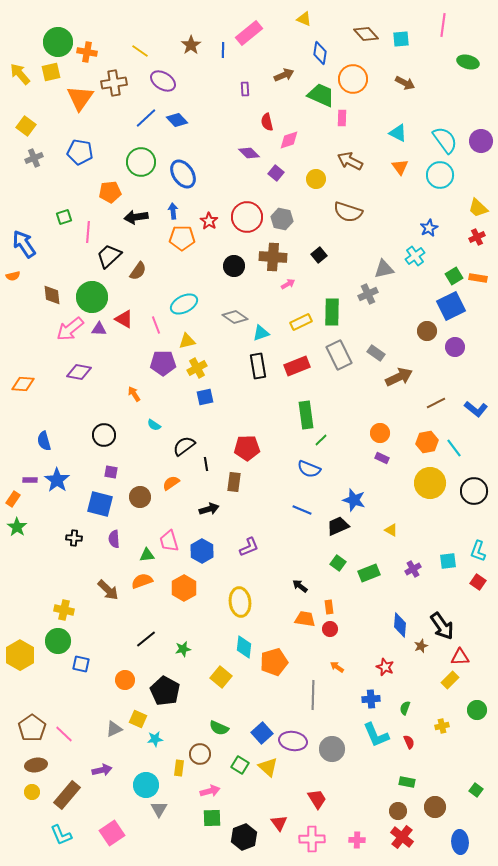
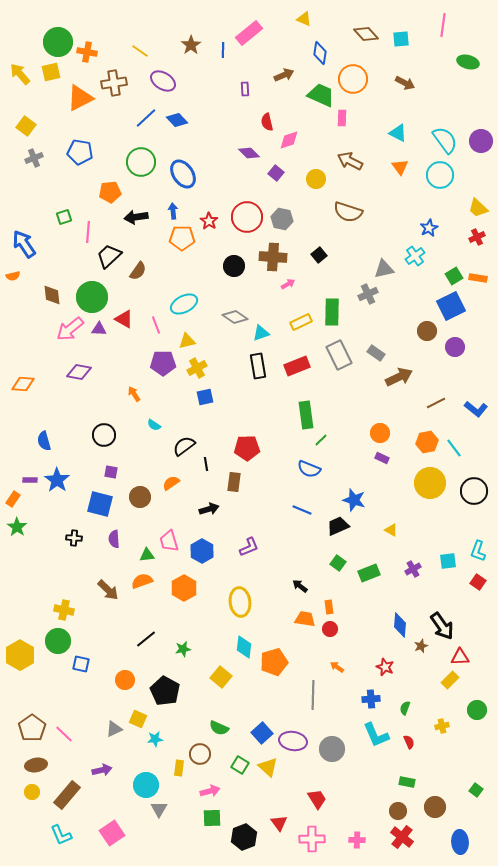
orange triangle at (80, 98): rotated 28 degrees clockwise
